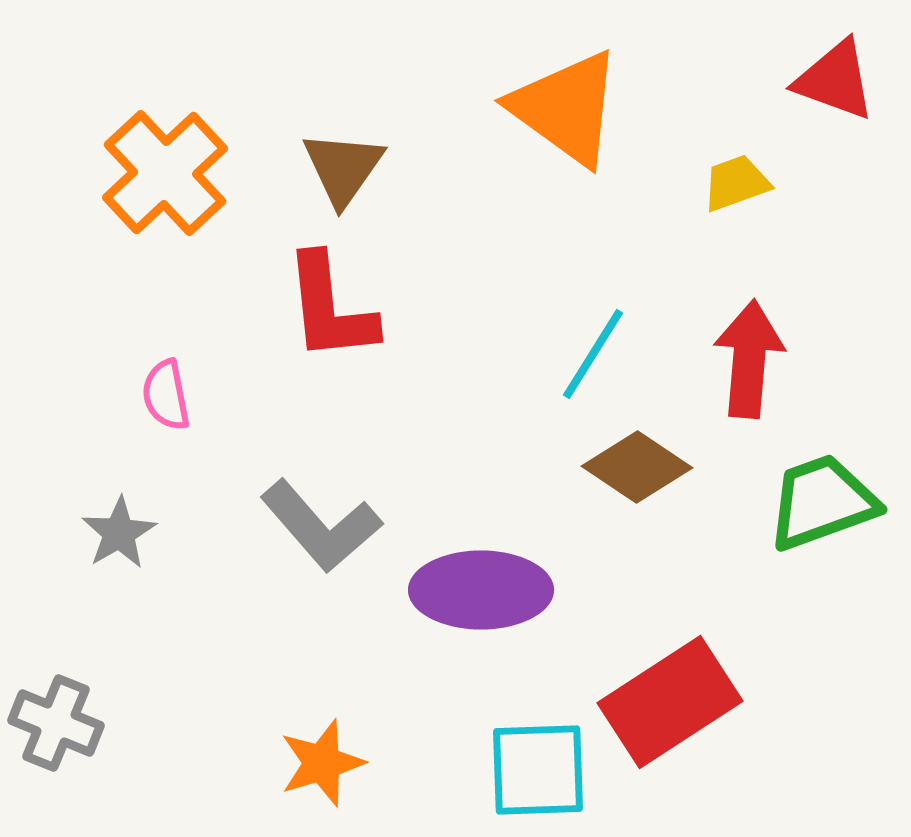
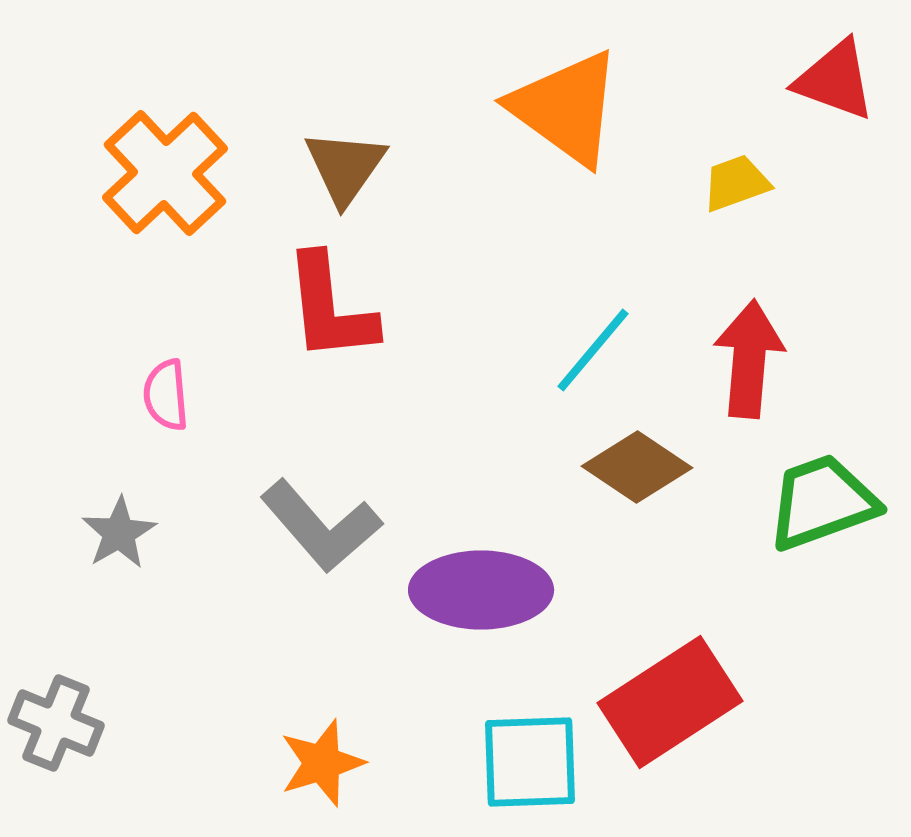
brown triangle: moved 2 px right, 1 px up
cyan line: moved 4 px up; rotated 8 degrees clockwise
pink semicircle: rotated 6 degrees clockwise
cyan square: moved 8 px left, 8 px up
